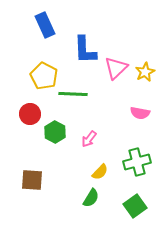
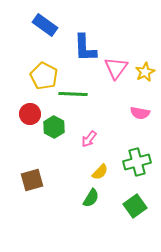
blue rectangle: rotated 30 degrees counterclockwise
blue L-shape: moved 2 px up
pink triangle: rotated 10 degrees counterclockwise
green hexagon: moved 1 px left, 5 px up
brown square: rotated 20 degrees counterclockwise
